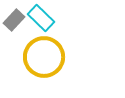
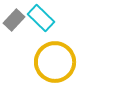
yellow circle: moved 11 px right, 5 px down
